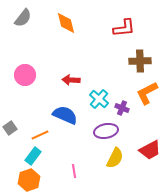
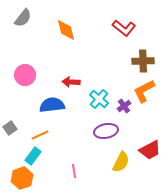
orange diamond: moved 7 px down
red L-shape: rotated 45 degrees clockwise
brown cross: moved 3 px right
red arrow: moved 2 px down
orange L-shape: moved 3 px left, 2 px up
purple cross: moved 2 px right, 2 px up; rotated 32 degrees clockwise
blue semicircle: moved 13 px left, 10 px up; rotated 30 degrees counterclockwise
yellow semicircle: moved 6 px right, 4 px down
orange hexagon: moved 7 px left, 2 px up
